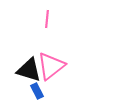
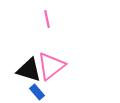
pink line: rotated 18 degrees counterclockwise
blue rectangle: moved 1 px down; rotated 14 degrees counterclockwise
